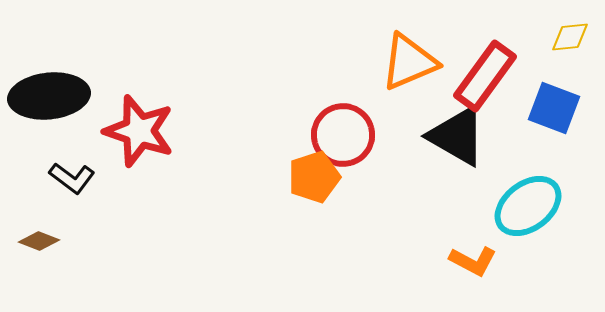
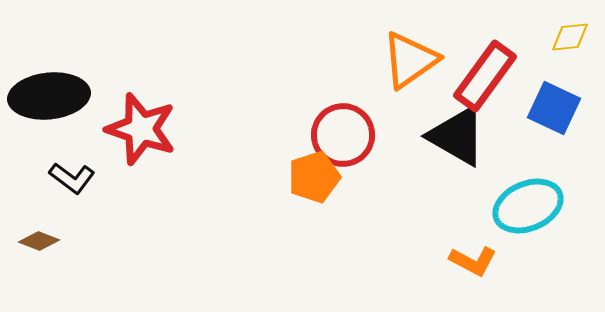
orange triangle: moved 1 px right, 2 px up; rotated 12 degrees counterclockwise
blue square: rotated 4 degrees clockwise
red star: moved 2 px right, 2 px up
cyan ellipse: rotated 14 degrees clockwise
